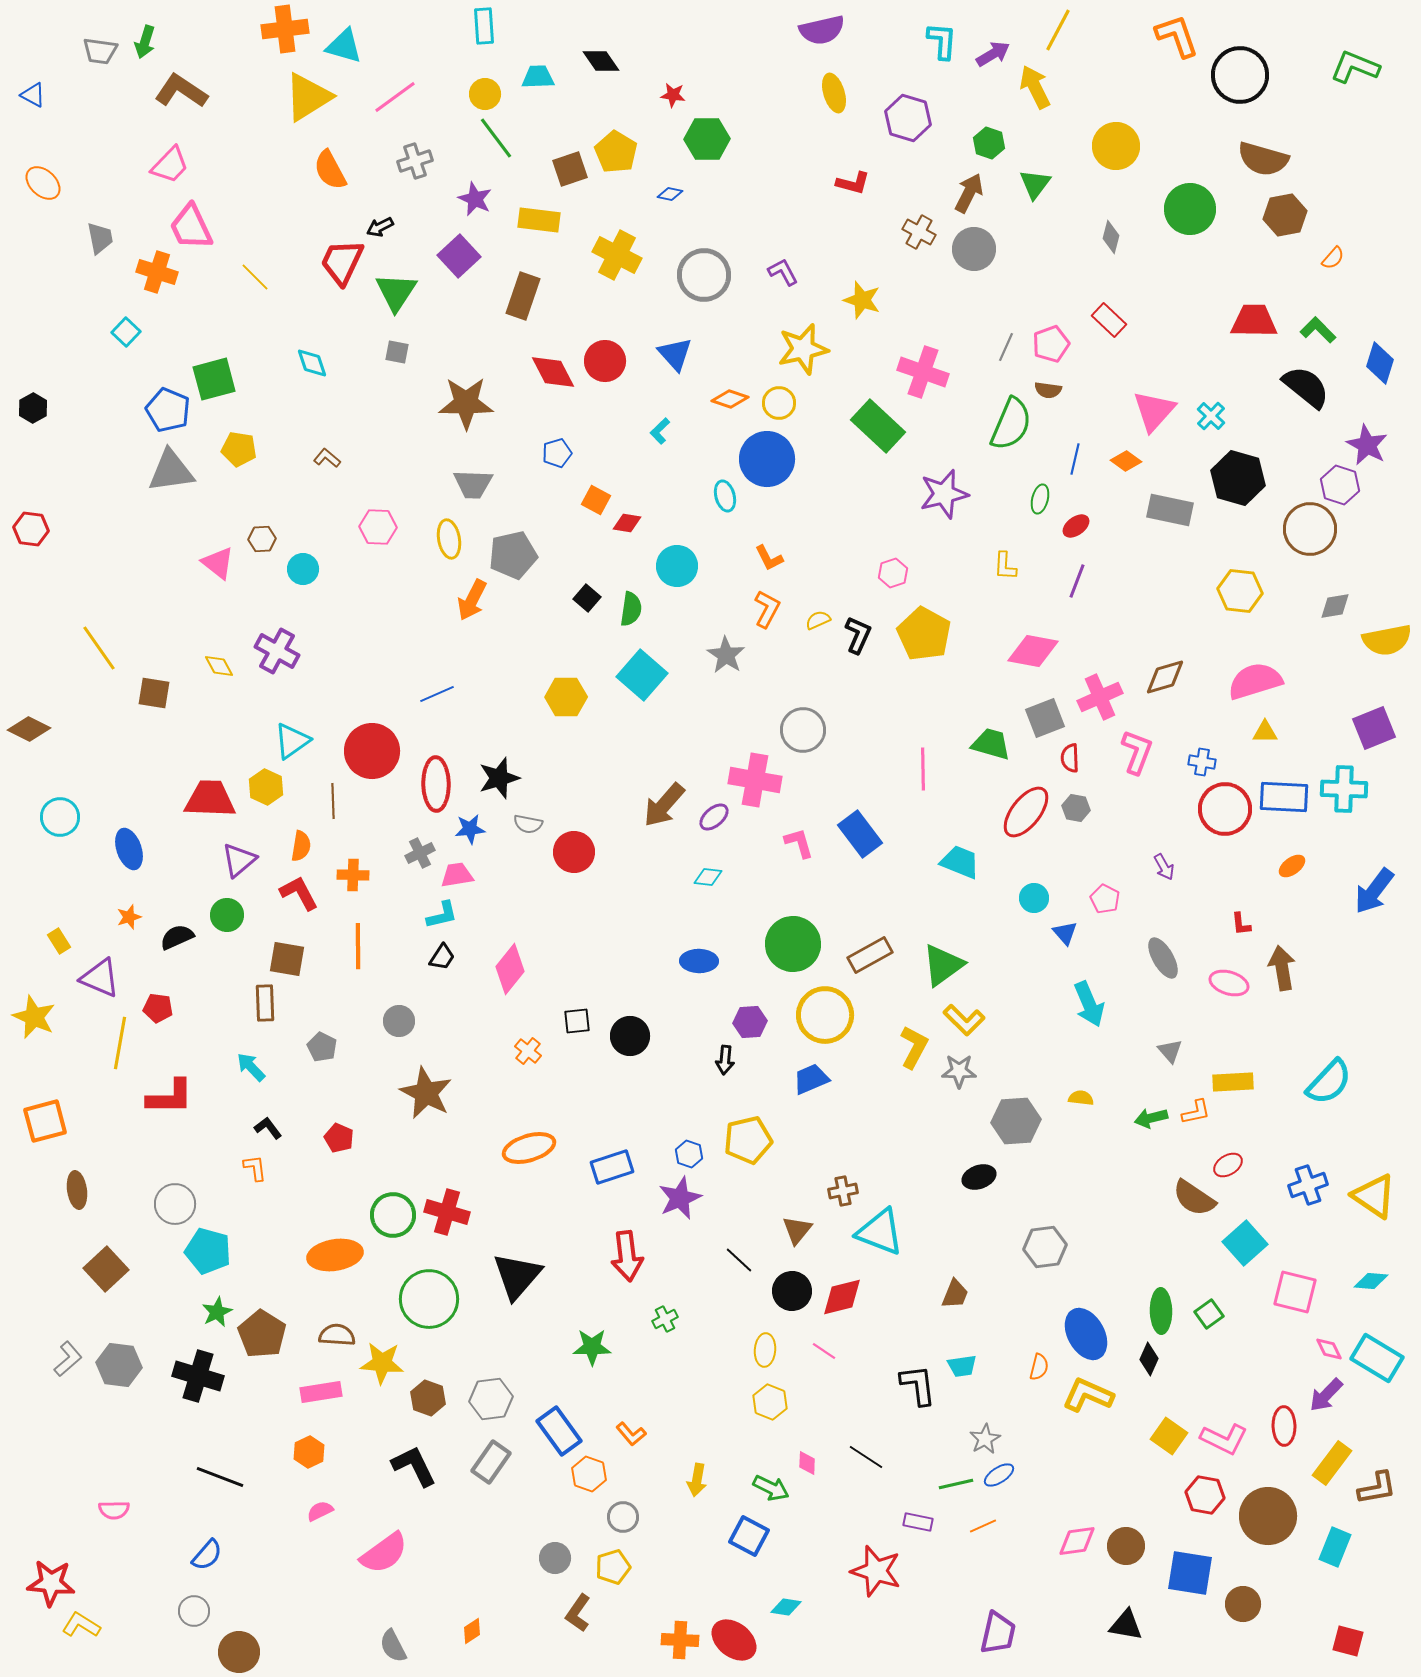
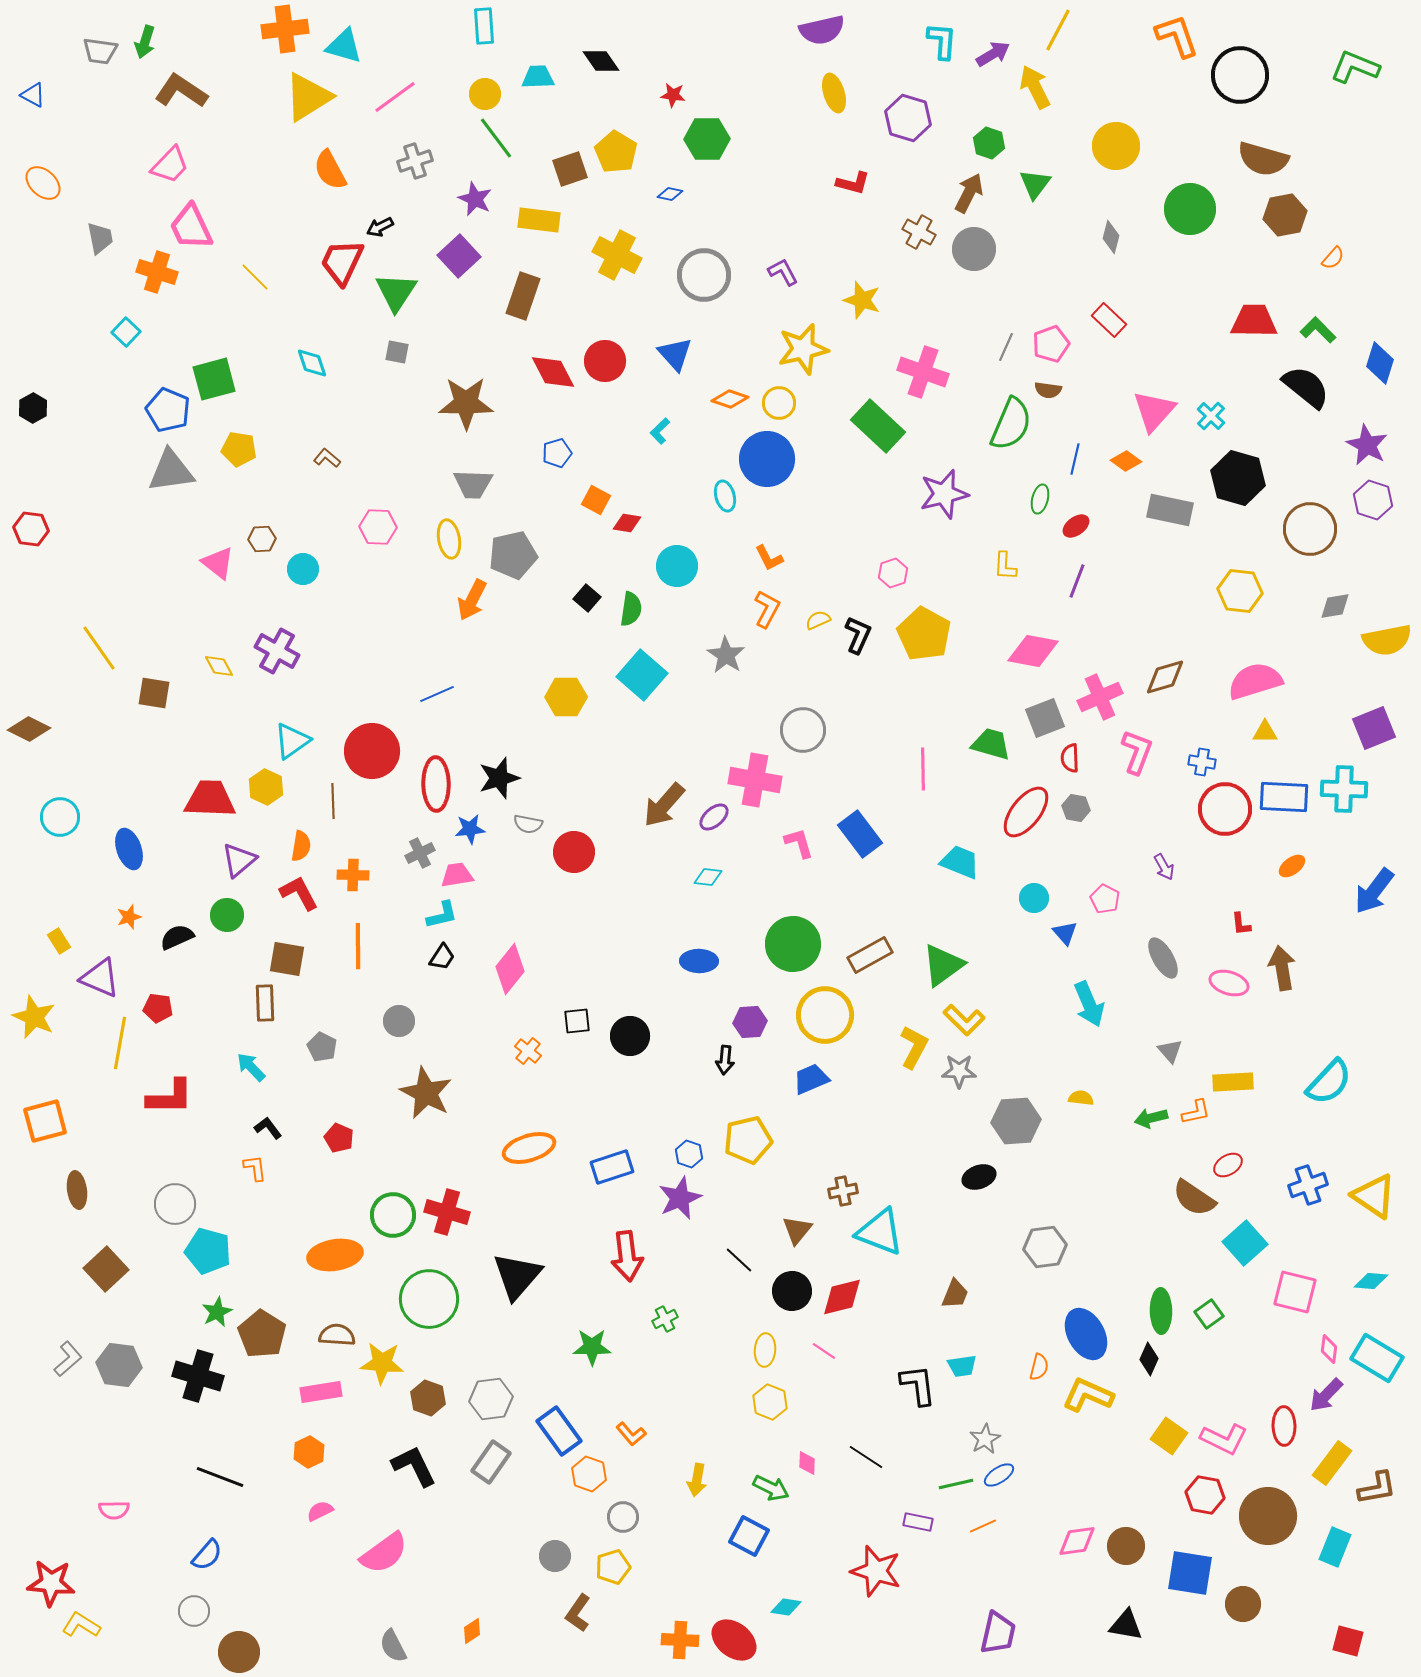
purple hexagon at (1340, 485): moved 33 px right, 15 px down
pink diamond at (1329, 1349): rotated 32 degrees clockwise
gray circle at (555, 1558): moved 2 px up
